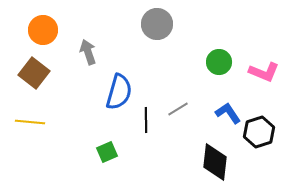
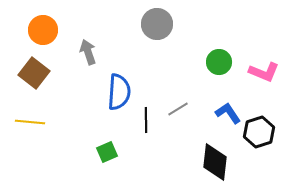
blue semicircle: rotated 12 degrees counterclockwise
